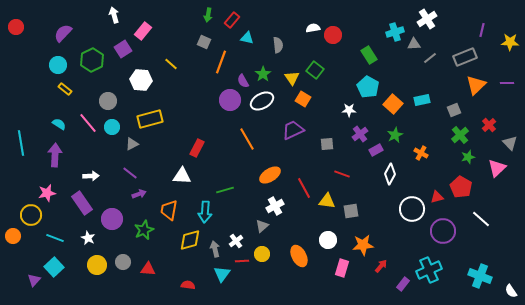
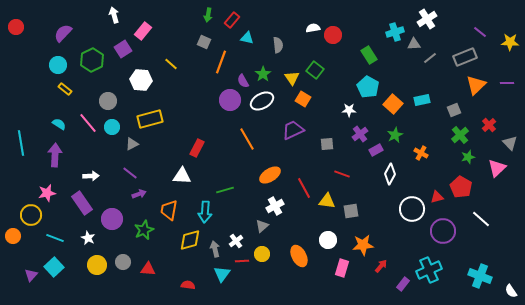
purple line at (482, 30): moved 2 px left, 2 px down; rotated 64 degrees counterclockwise
purple triangle at (34, 280): moved 3 px left, 5 px up
